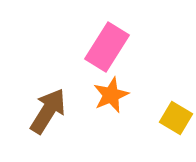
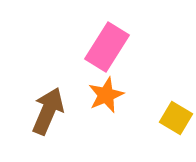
orange star: moved 5 px left
brown arrow: rotated 9 degrees counterclockwise
